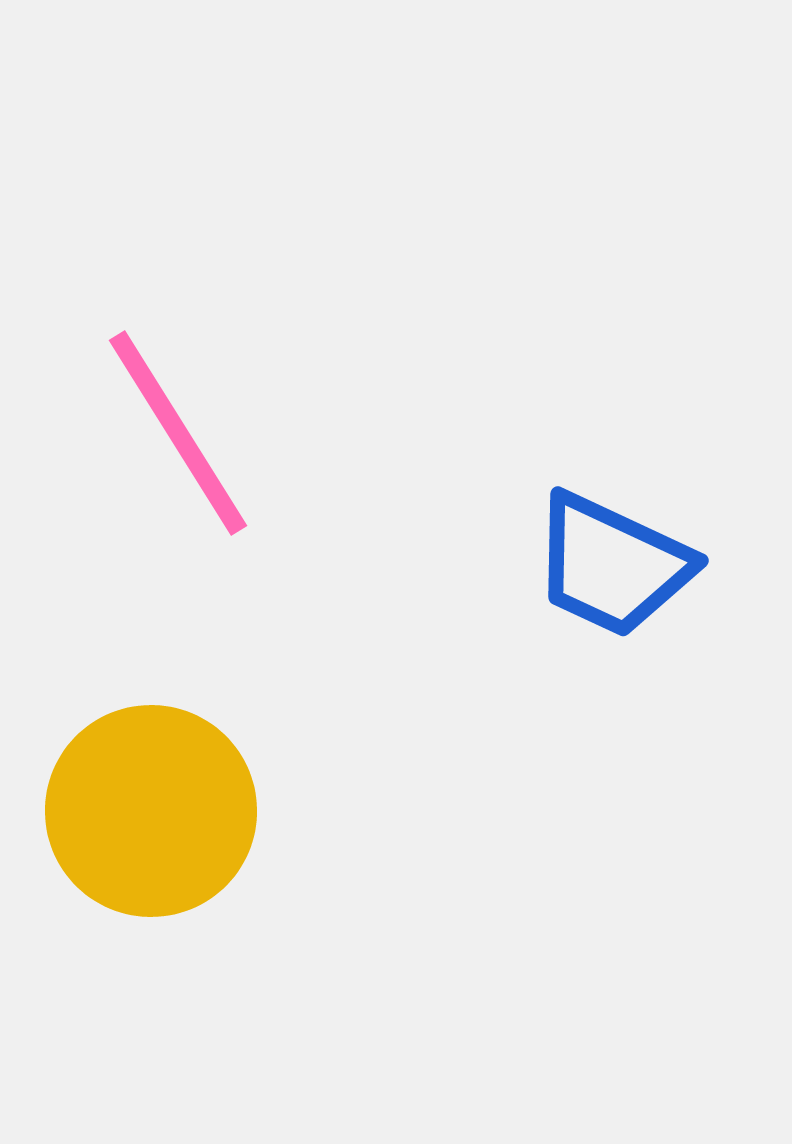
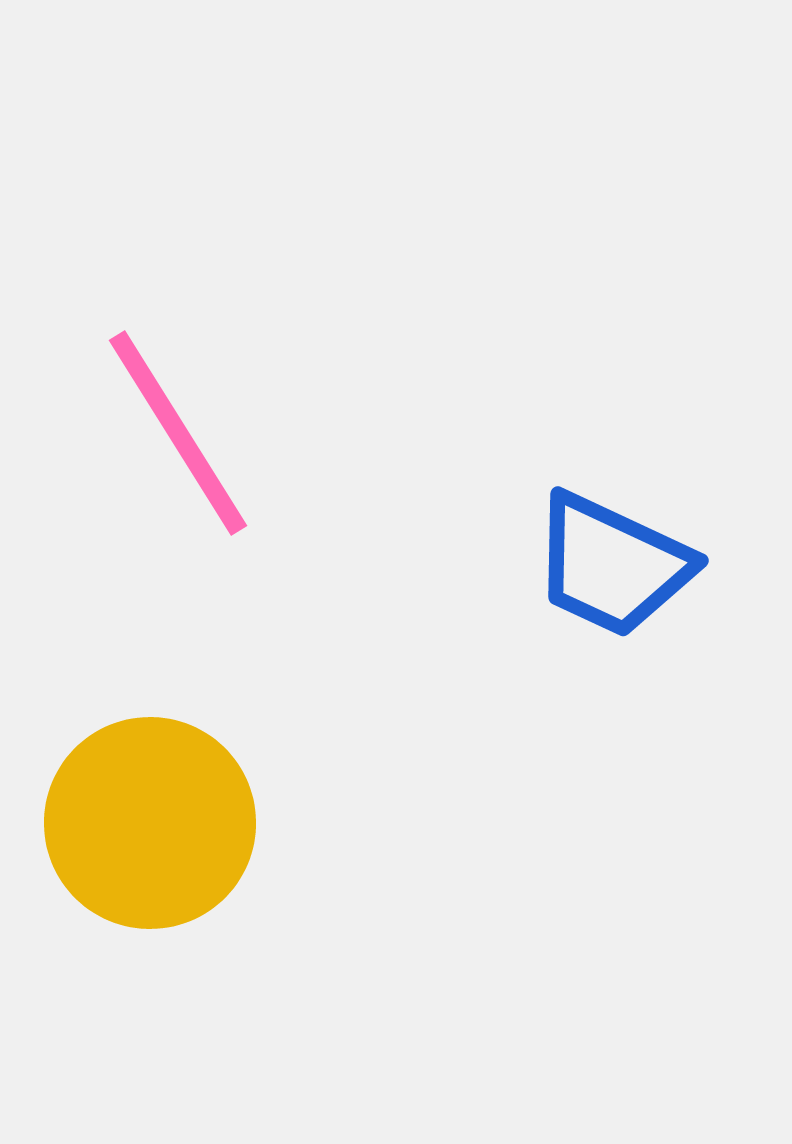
yellow circle: moved 1 px left, 12 px down
